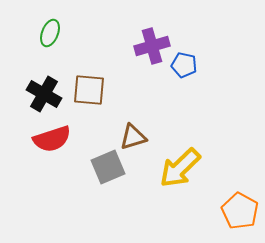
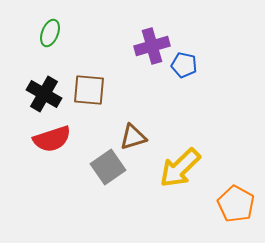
gray square: rotated 12 degrees counterclockwise
orange pentagon: moved 4 px left, 7 px up
